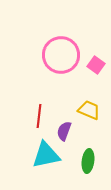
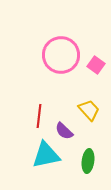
yellow trapezoid: rotated 25 degrees clockwise
purple semicircle: rotated 66 degrees counterclockwise
